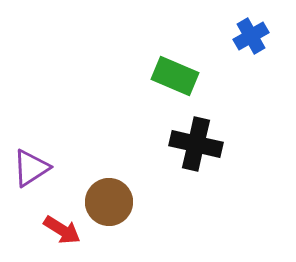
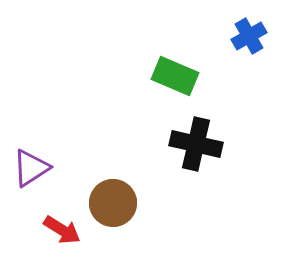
blue cross: moved 2 px left
brown circle: moved 4 px right, 1 px down
